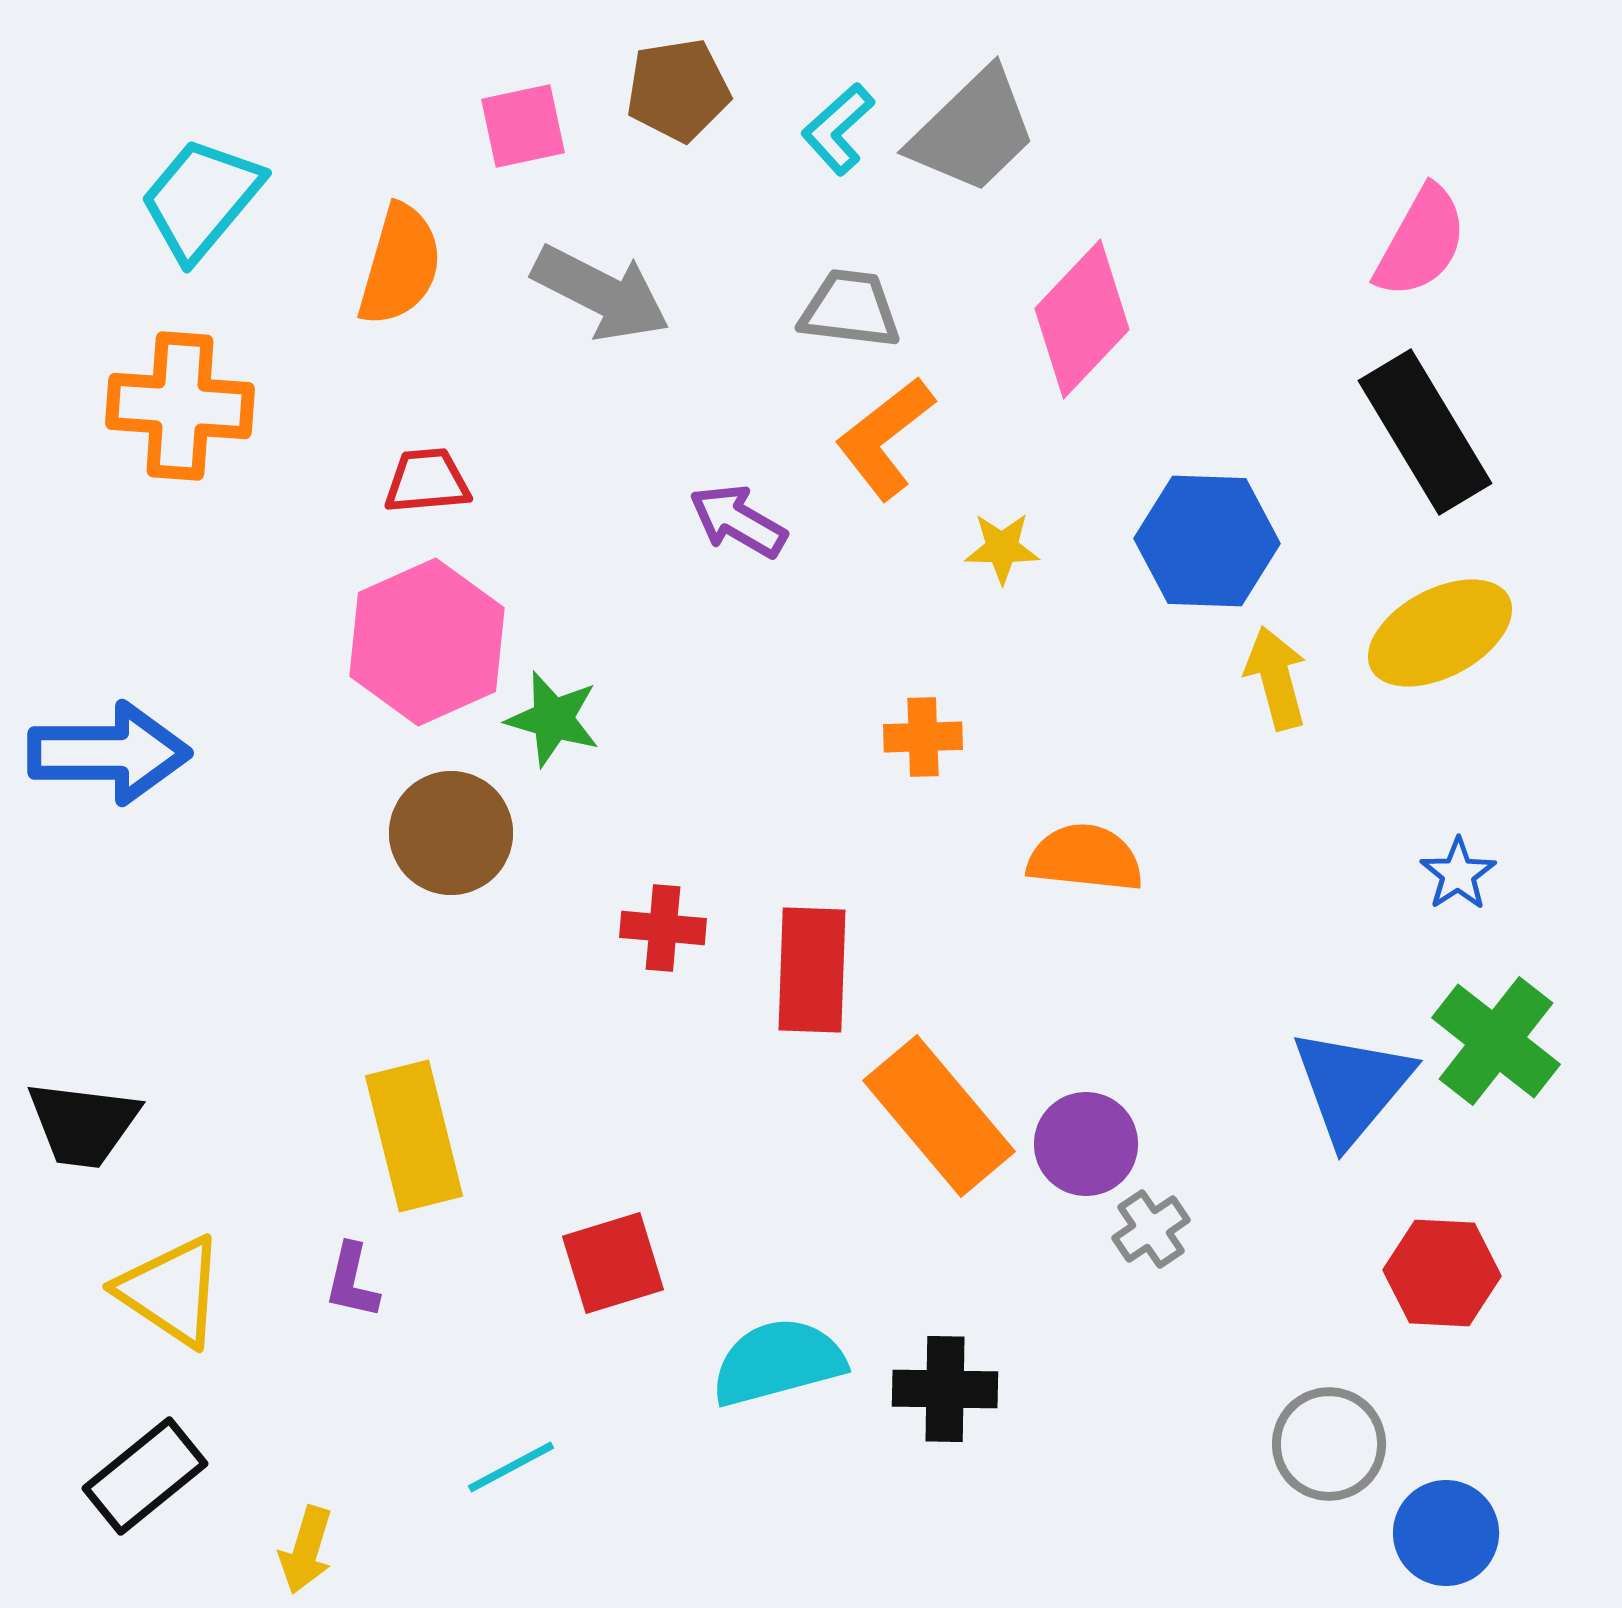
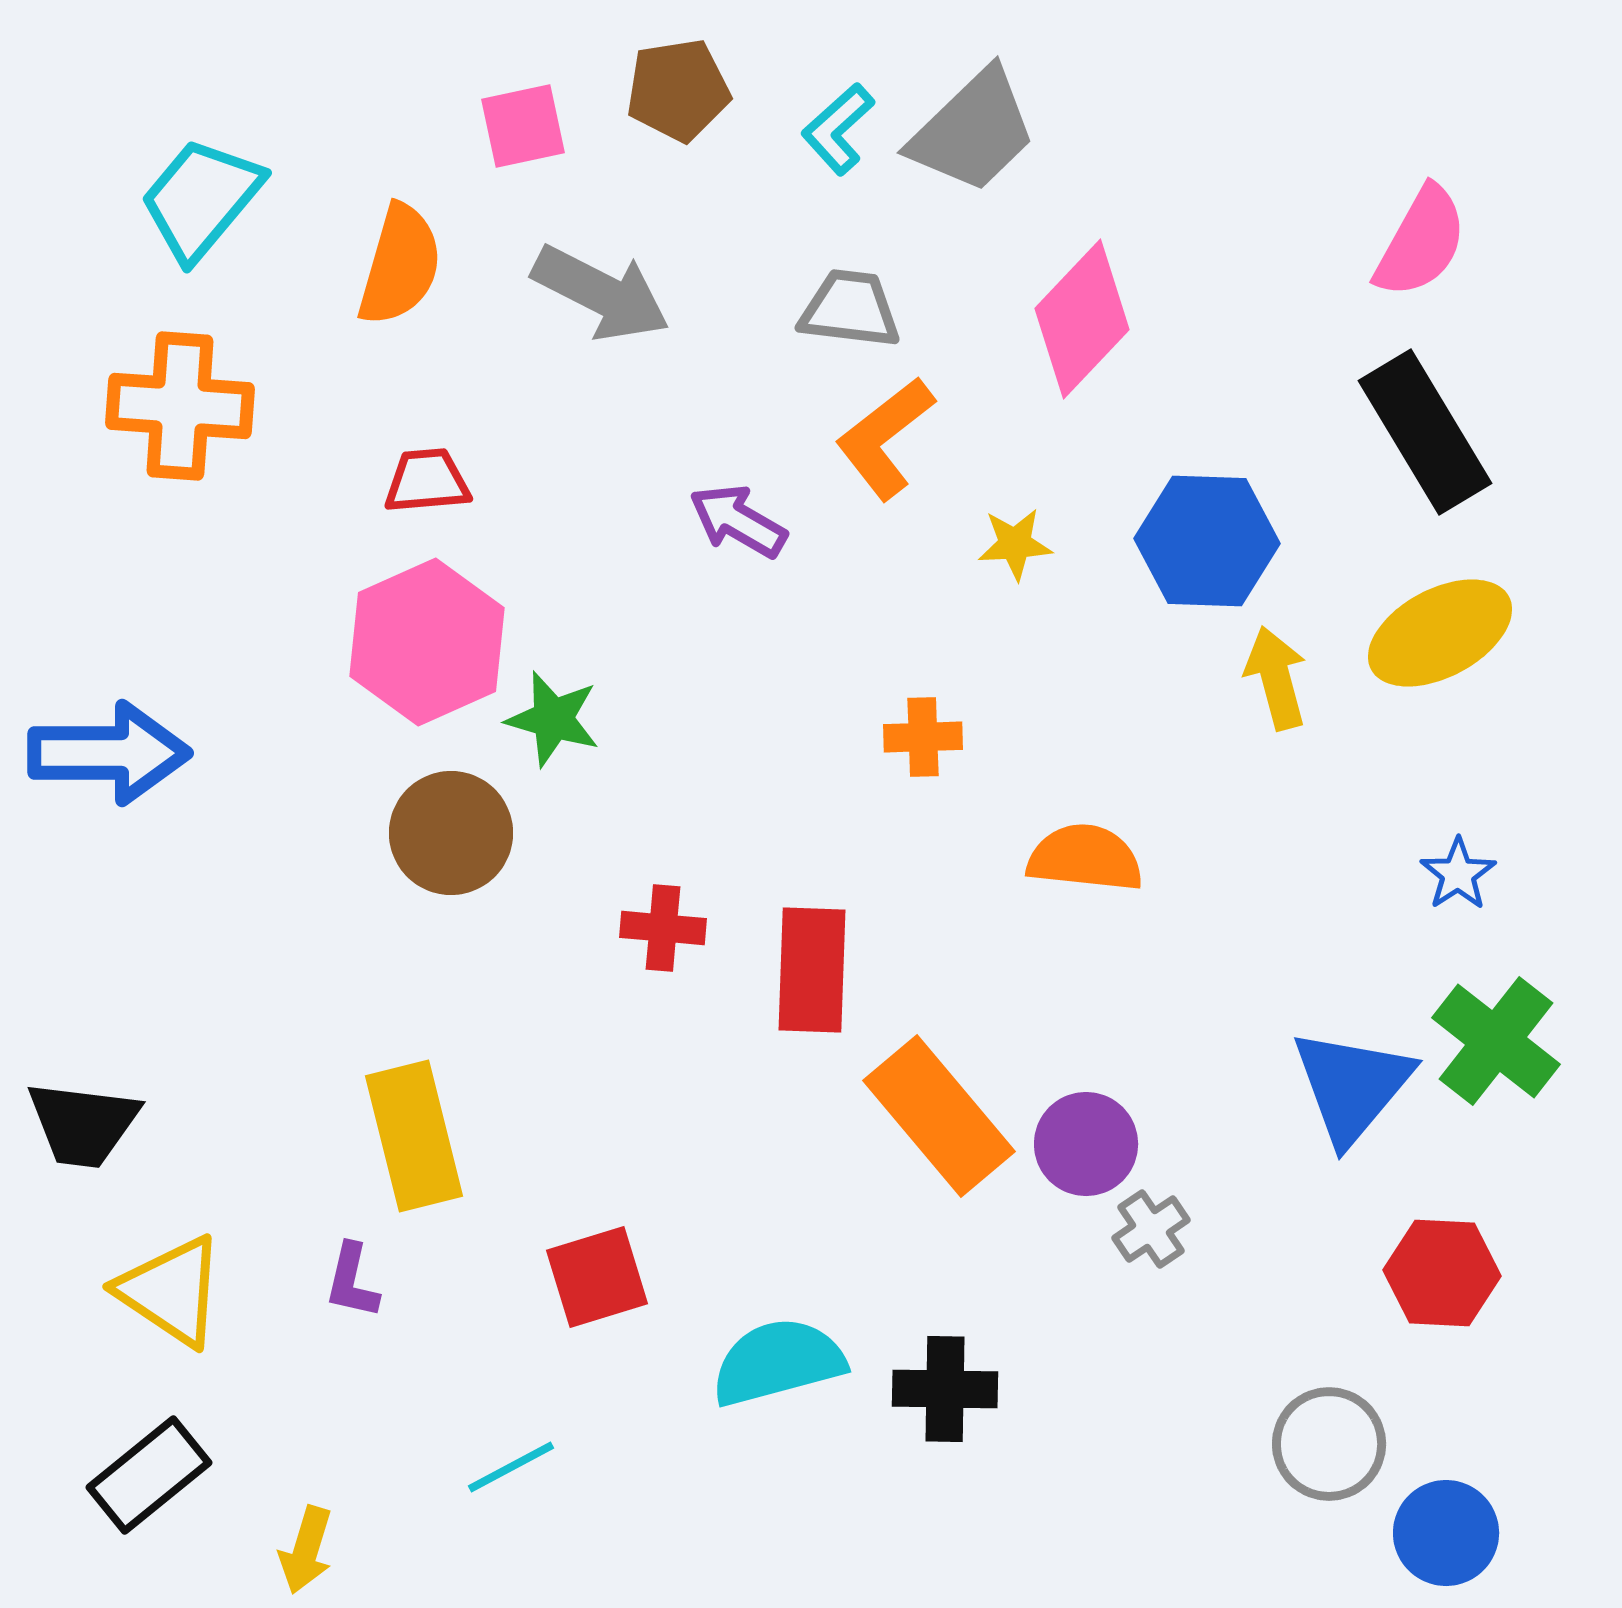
yellow star at (1002, 548): moved 13 px right, 4 px up; rotated 4 degrees counterclockwise
red square at (613, 1263): moved 16 px left, 14 px down
black rectangle at (145, 1476): moved 4 px right, 1 px up
